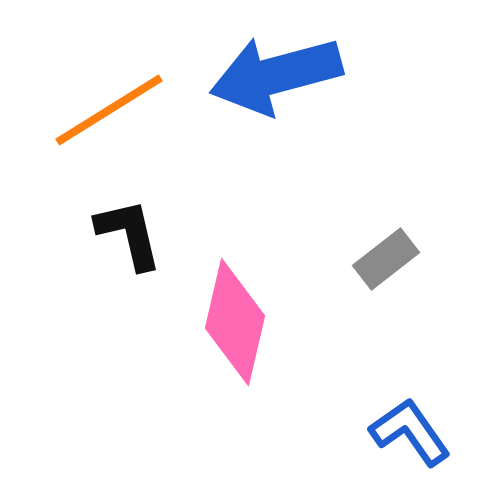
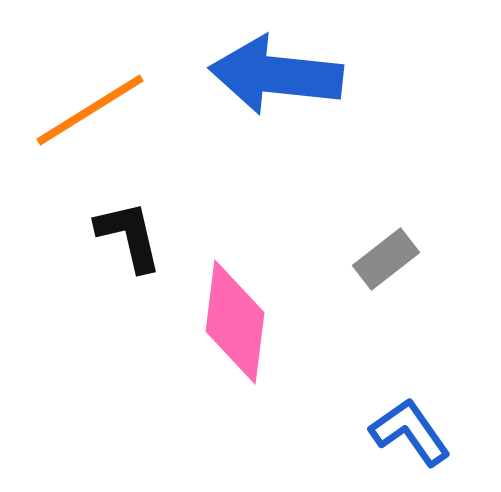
blue arrow: rotated 21 degrees clockwise
orange line: moved 19 px left
black L-shape: moved 2 px down
pink diamond: rotated 6 degrees counterclockwise
